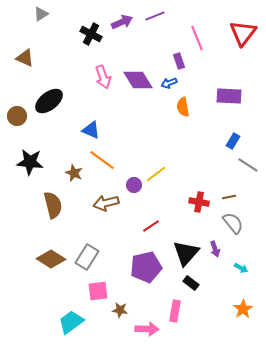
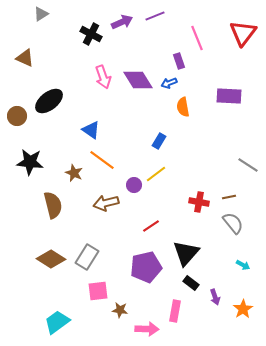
blue triangle at (91, 130): rotated 12 degrees clockwise
blue rectangle at (233, 141): moved 74 px left
purple arrow at (215, 249): moved 48 px down
cyan arrow at (241, 268): moved 2 px right, 3 px up
cyan trapezoid at (71, 322): moved 14 px left
